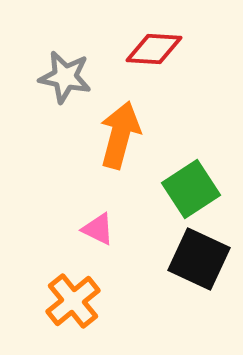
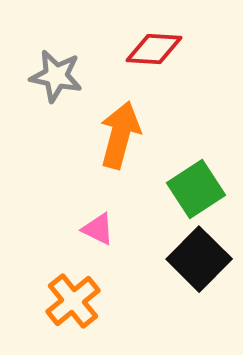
gray star: moved 9 px left, 1 px up
green square: moved 5 px right
black square: rotated 20 degrees clockwise
